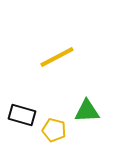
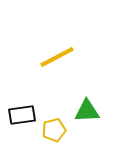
black rectangle: rotated 24 degrees counterclockwise
yellow pentagon: rotated 30 degrees counterclockwise
